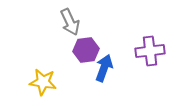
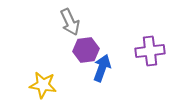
blue arrow: moved 2 px left
yellow star: moved 3 px down
